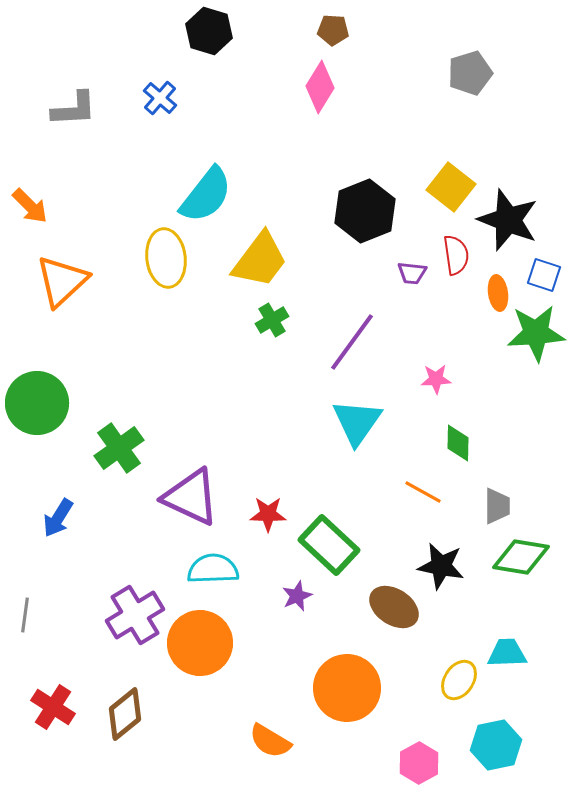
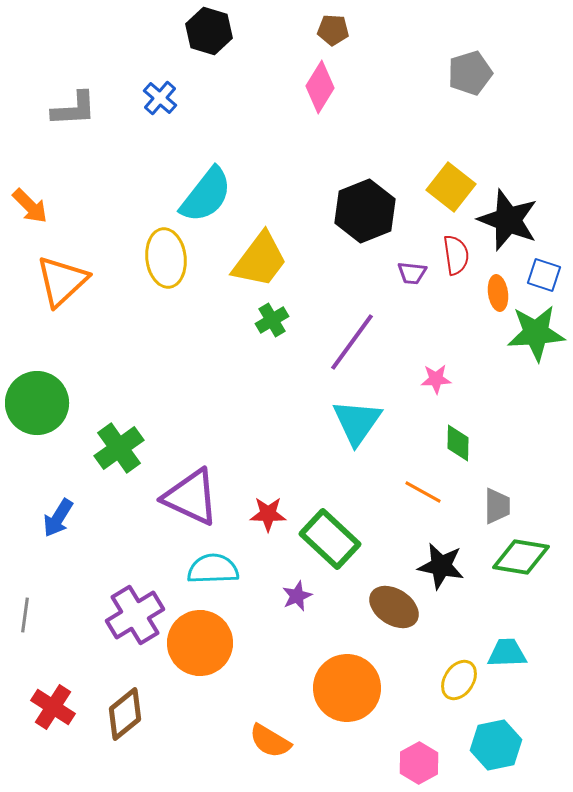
green rectangle at (329, 545): moved 1 px right, 6 px up
